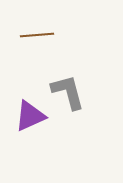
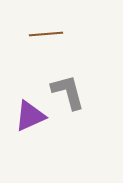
brown line: moved 9 px right, 1 px up
